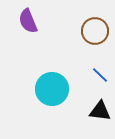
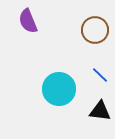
brown circle: moved 1 px up
cyan circle: moved 7 px right
